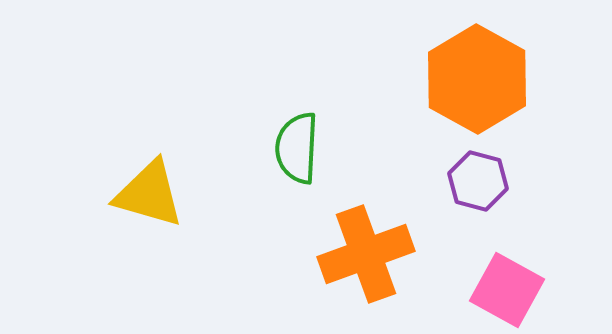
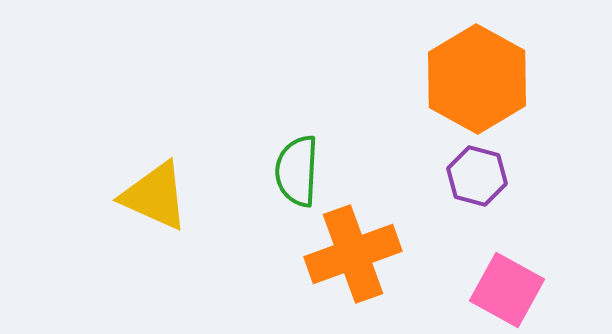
green semicircle: moved 23 px down
purple hexagon: moved 1 px left, 5 px up
yellow triangle: moved 6 px right, 2 px down; rotated 8 degrees clockwise
orange cross: moved 13 px left
